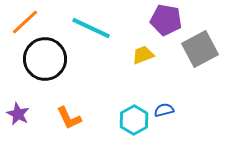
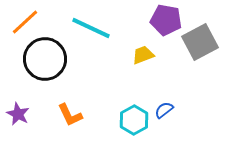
gray square: moved 7 px up
blue semicircle: rotated 24 degrees counterclockwise
orange L-shape: moved 1 px right, 3 px up
